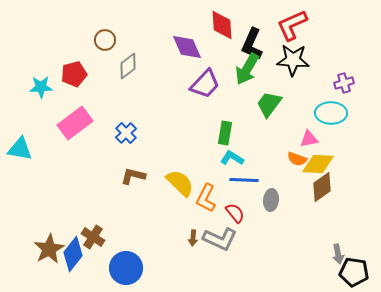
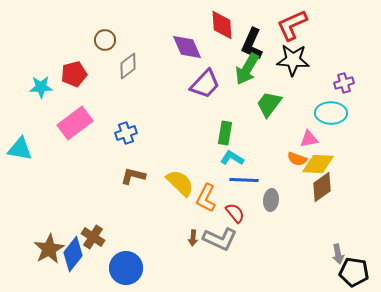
blue cross: rotated 25 degrees clockwise
